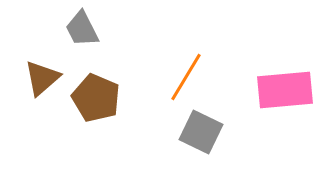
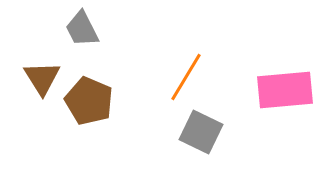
brown triangle: rotated 21 degrees counterclockwise
brown pentagon: moved 7 px left, 3 px down
